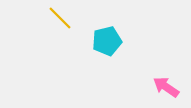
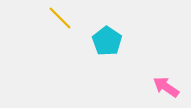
cyan pentagon: rotated 24 degrees counterclockwise
